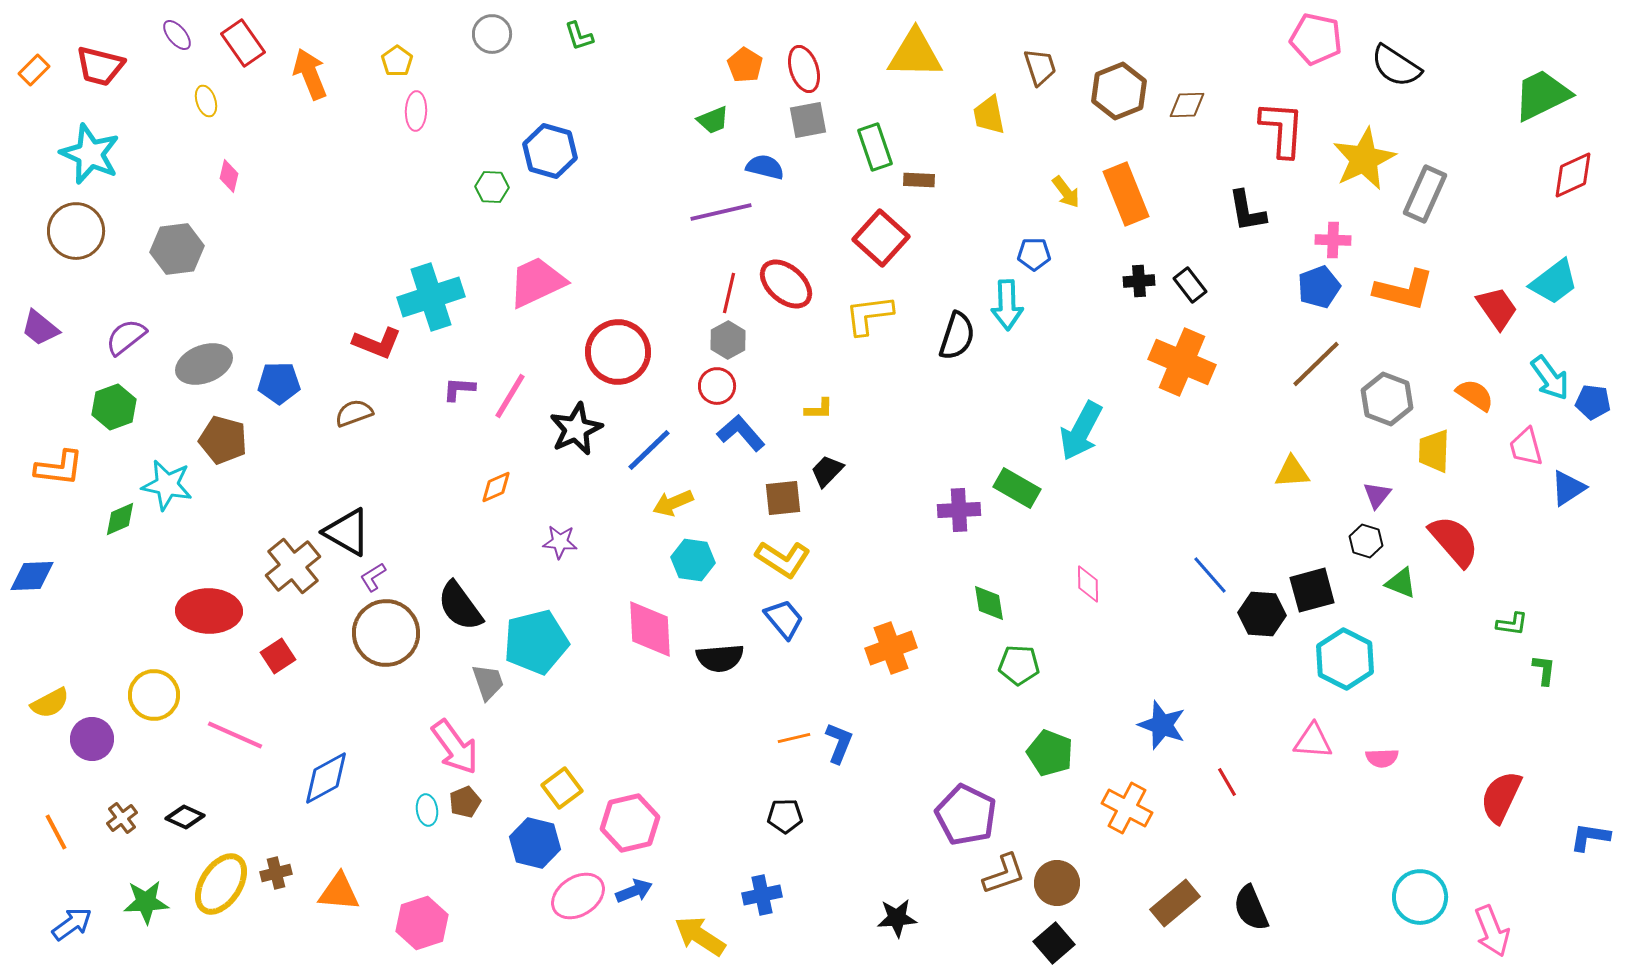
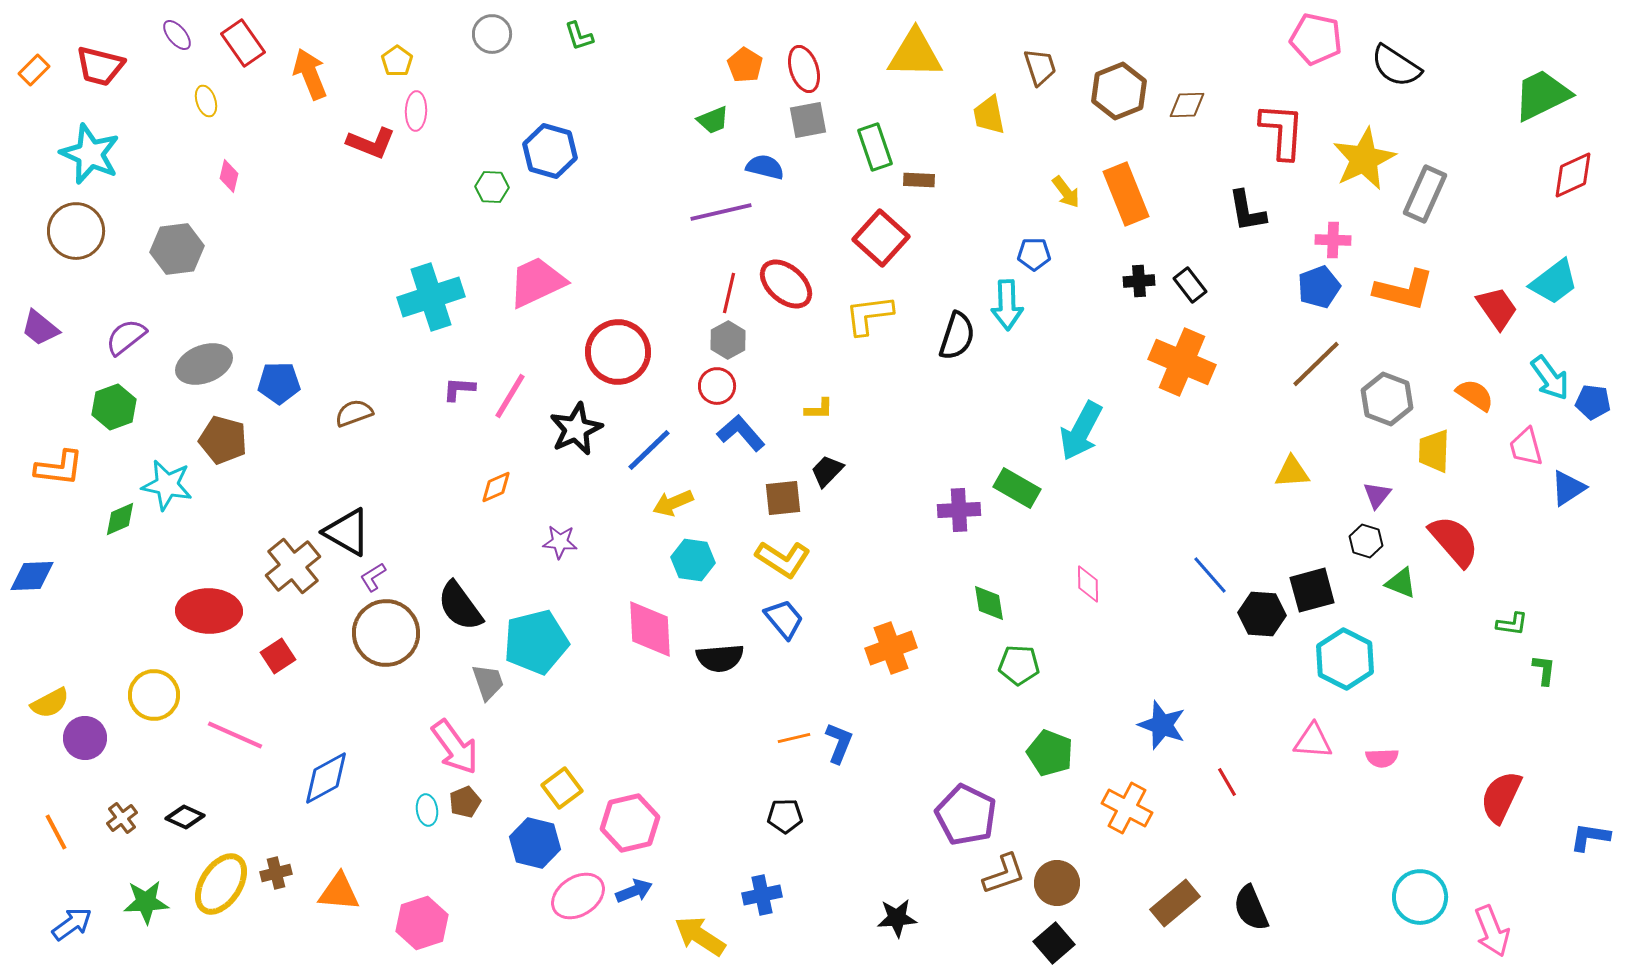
red L-shape at (1282, 129): moved 2 px down
red L-shape at (377, 343): moved 6 px left, 200 px up
purple circle at (92, 739): moved 7 px left, 1 px up
